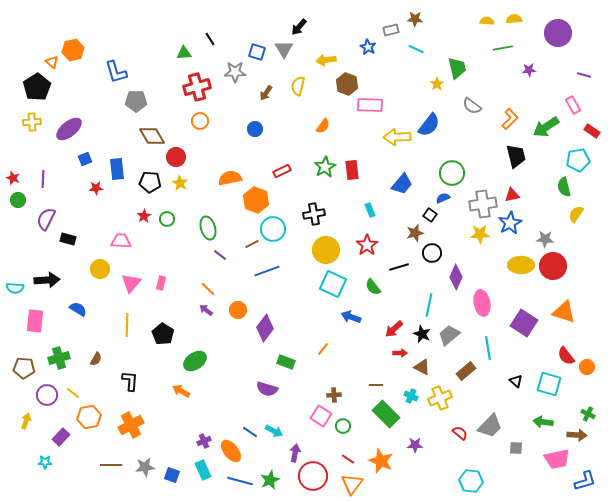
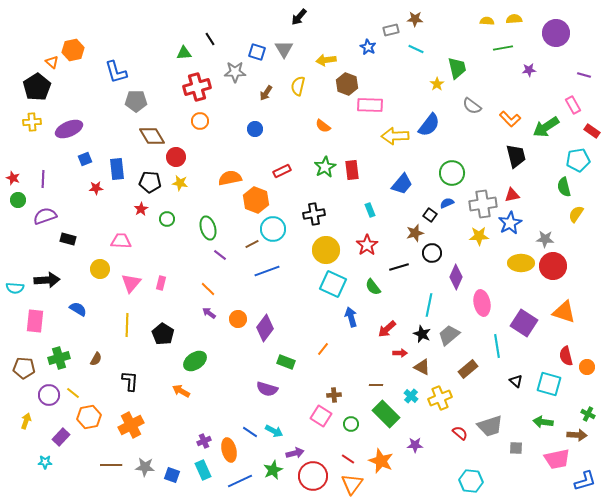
black arrow at (299, 27): moved 10 px up
purple circle at (558, 33): moved 2 px left
orange L-shape at (510, 119): rotated 90 degrees clockwise
orange semicircle at (323, 126): rotated 91 degrees clockwise
purple ellipse at (69, 129): rotated 16 degrees clockwise
yellow arrow at (397, 137): moved 2 px left, 1 px up
yellow star at (180, 183): rotated 21 degrees counterclockwise
blue semicircle at (443, 198): moved 4 px right, 5 px down
red star at (144, 216): moved 3 px left, 7 px up
purple semicircle at (46, 219): moved 1 px left, 3 px up; rotated 45 degrees clockwise
yellow star at (480, 234): moved 1 px left, 2 px down
yellow ellipse at (521, 265): moved 2 px up
purple arrow at (206, 310): moved 3 px right, 3 px down
orange circle at (238, 310): moved 9 px down
blue arrow at (351, 317): rotated 54 degrees clockwise
red arrow at (394, 329): moved 7 px left
cyan line at (488, 348): moved 9 px right, 2 px up
red semicircle at (566, 356): rotated 24 degrees clockwise
brown rectangle at (466, 371): moved 2 px right, 2 px up
purple circle at (47, 395): moved 2 px right
cyan cross at (411, 396): rotated 16 degrees clockwise
green circle at (343, 426): moved 8 px right, 2 px up
gray trapezoid at (490, 426): rotated 28 degrees clockwise
orange ellipse at (231, 451): moved 2 px left, 1 px up; rotated 25 degrees clockwise
purple arrow at (295, 453): rotated 66 degrees clockwise
gray star at (145, 467): rotated 12 degrees clockwise
green star at (270, 480): moved 3 px right, 10 px up
blue line at (240, 481): rotated 40 degrees counterclockwise
